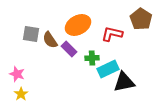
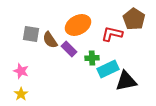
brown pentagon: moved 7 px left
pink star: moved 4 px right, 3 px up
black triangle: moved 2 px right, 1 px up
